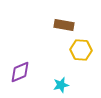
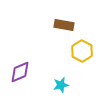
yellow hexagon: moved 1 px right, 1 px down; rotated 25 degrees clockwise
